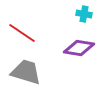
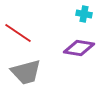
red line: moved 4 px left
gray trapezoid: rotated 148 degrees clockwise
